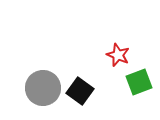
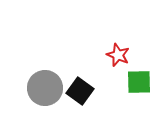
green square: rotated 20 degrees clockwise
gray circle: moved 2 px right
